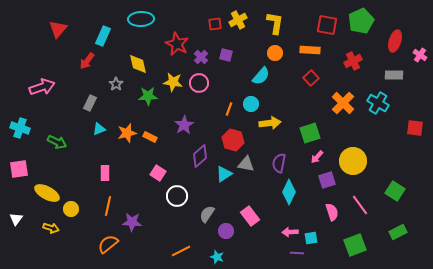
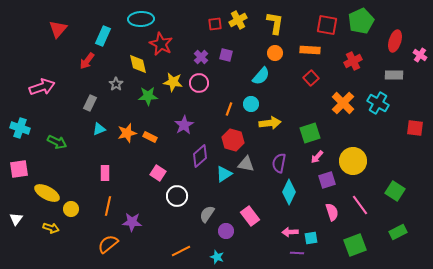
red star at (177, 44): moved 16 px left
